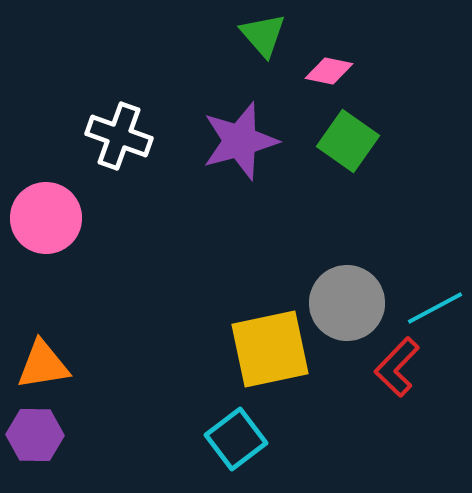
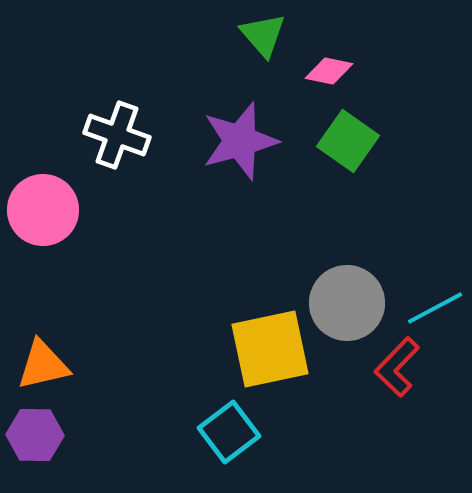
white cross: moved 2 px left, 1 px up
pink circle: moved 3 px left, 8 px up
orange triangle: rotated 4 degrees counterclockwise
cyan square: moved 7 px left, 7 px up
